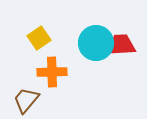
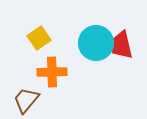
red trapezoid: rotated 100 degrees counterclockwise
